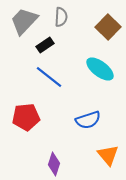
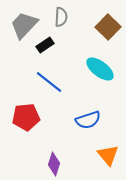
gray trapezoid: moved 4 px down
blue line: moved 5 px down
